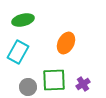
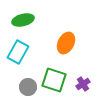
green square: rotated 20 degrees clockwise
